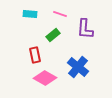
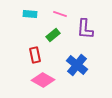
blue cross: moved 1 px left, 2 px up
pink diamond: moved 2 px left, 2 px down
